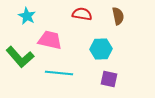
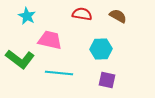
brown semicircle: rotated 48 degrees counterclockwise
green L-shape: moved 2 px down; rotated 12 degrees counterclockwise
purple square: moved 2 px left, 1 px down
